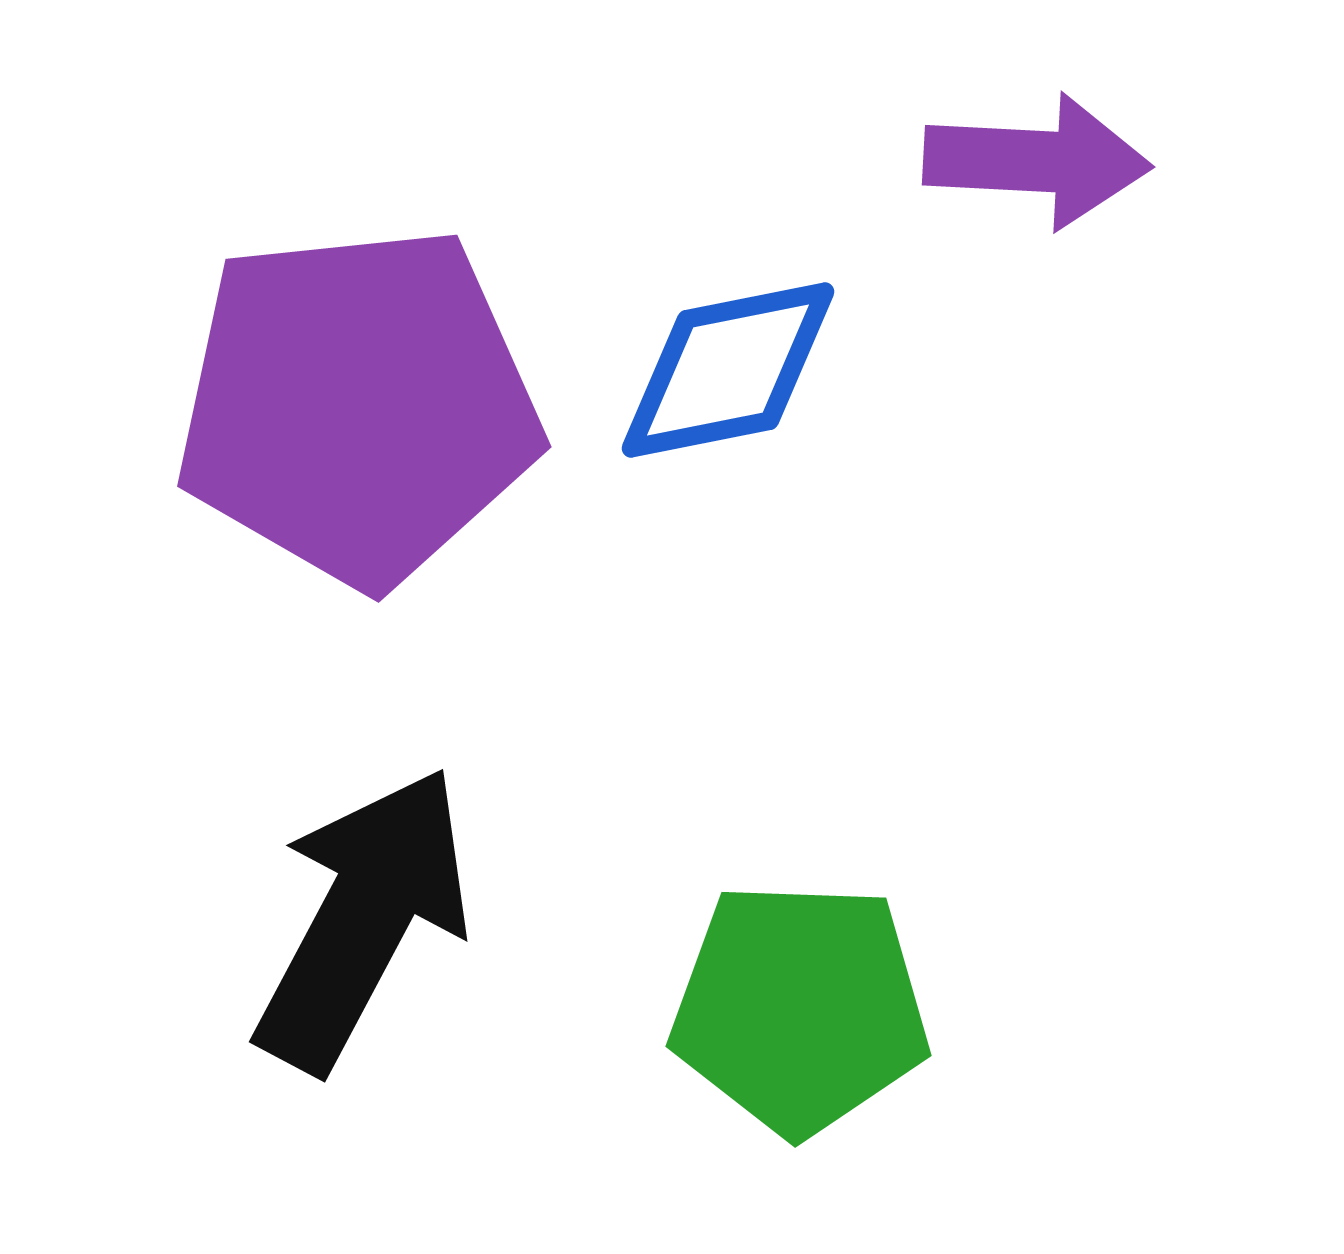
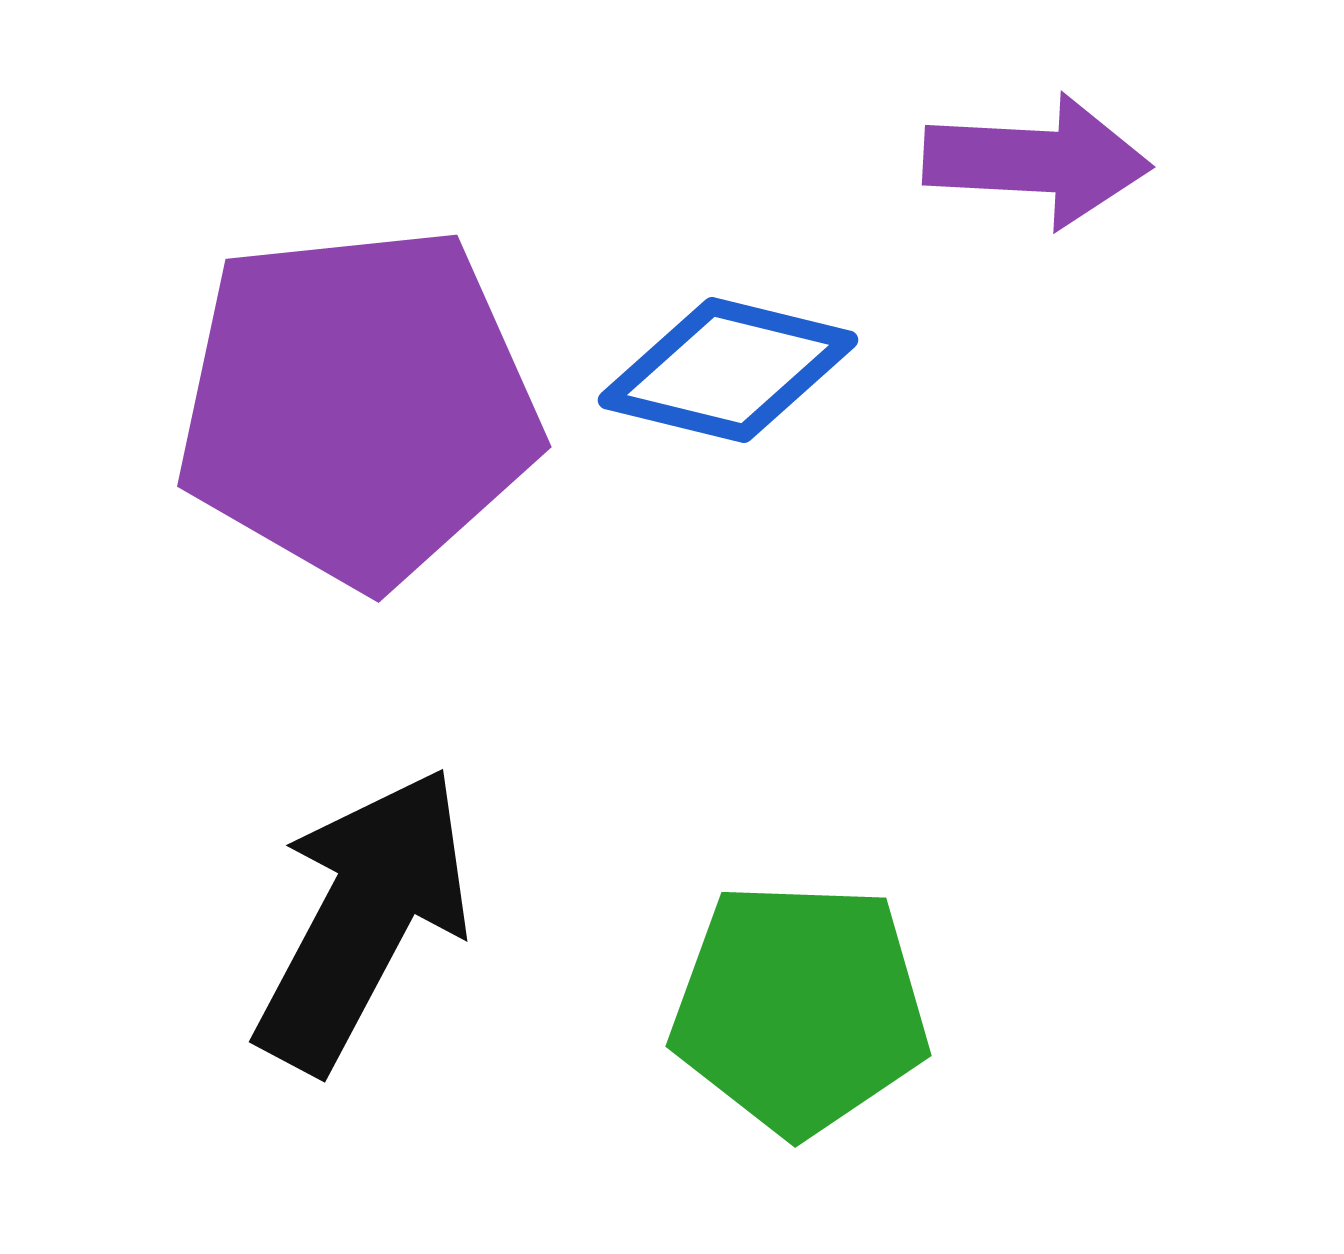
blue diamond: rotated 25 degrees clockwise
